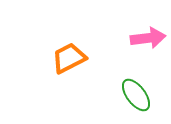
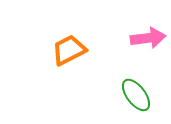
orange trapezoid: moved 8 px up
